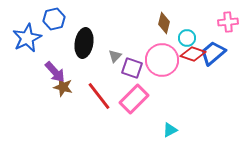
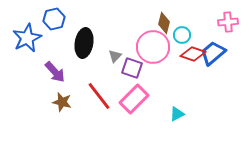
cyan circle: moved 5 px left, 3 px up
pink circle: moved 9 px left, 13 px up
brown star: moved 1 px left, 15 px down
cyan triangle: moved 7 px right, 16 px up
